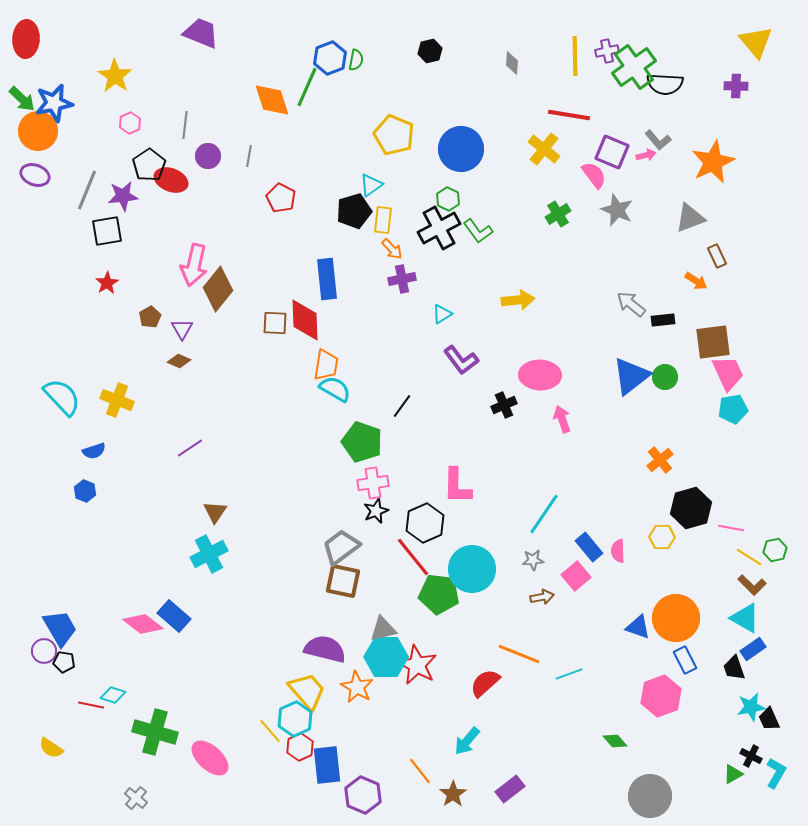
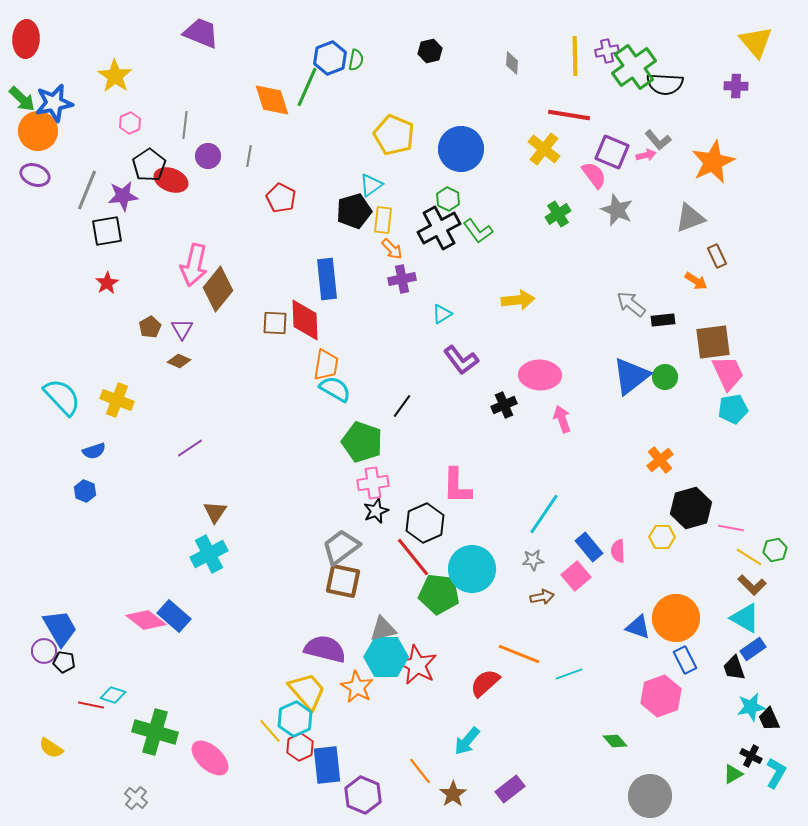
brown pentagon at (150, 317): moved 10 px down
pink diamond at (143, 624): moved 3 px right, 4 px up
